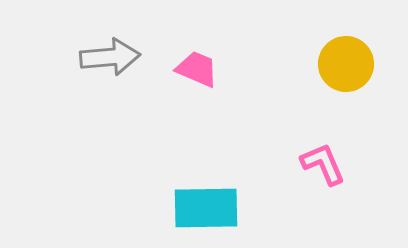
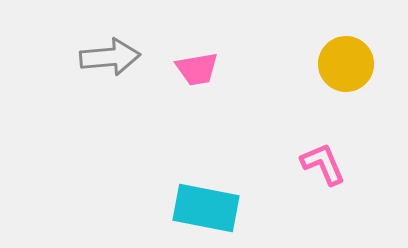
pink trapezoid: rotated 147 degrees clockwise
cyan rectangle: rotated 12 degrees clockwise
